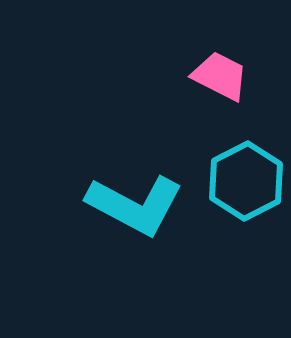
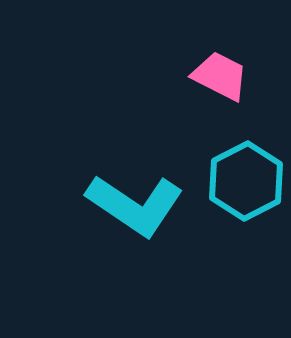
cyan L-shape: rotated 6 degrees clockwise
